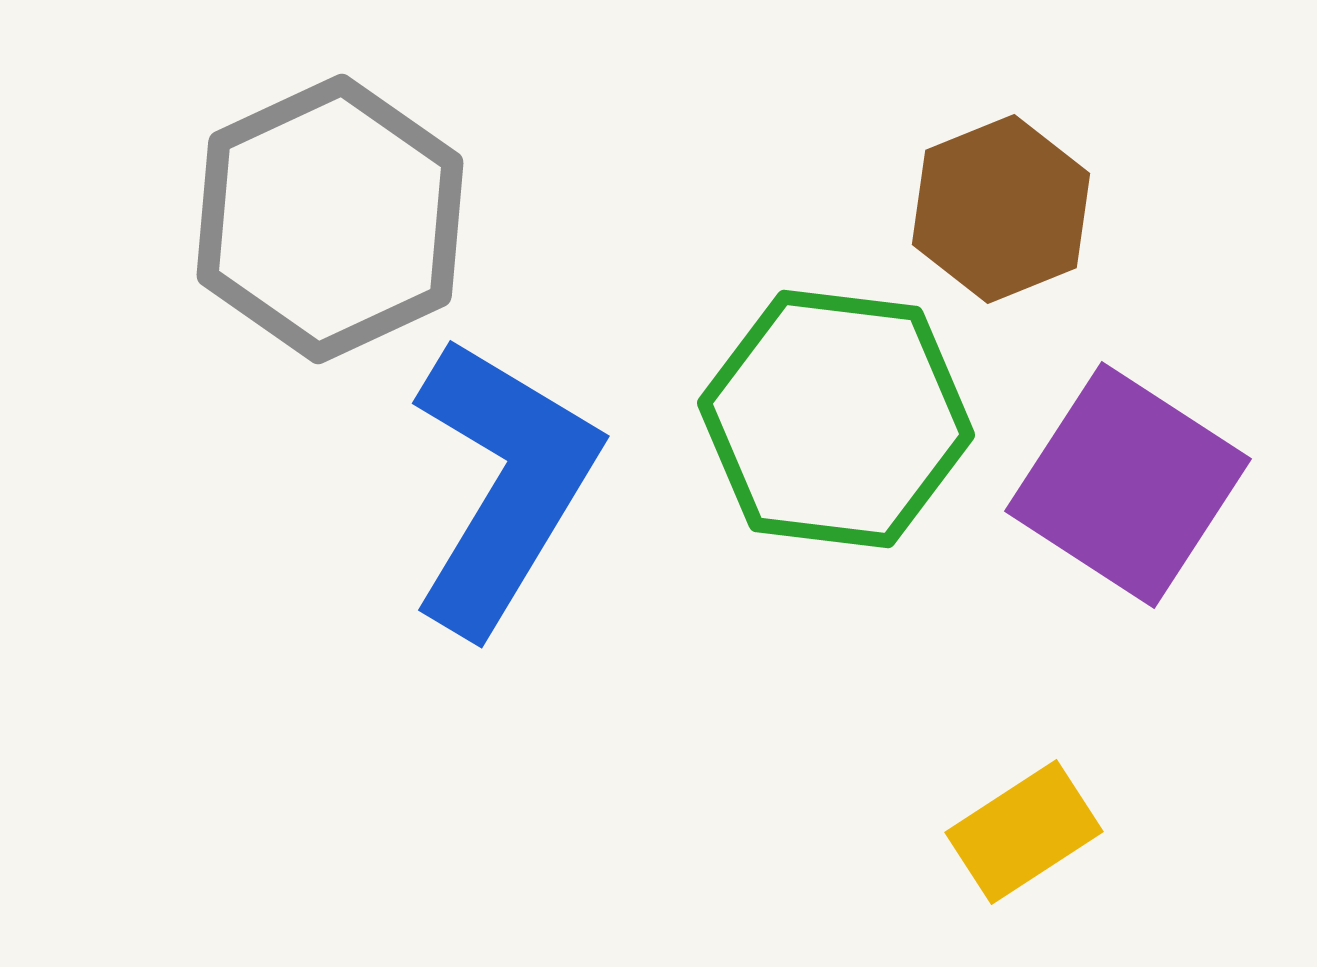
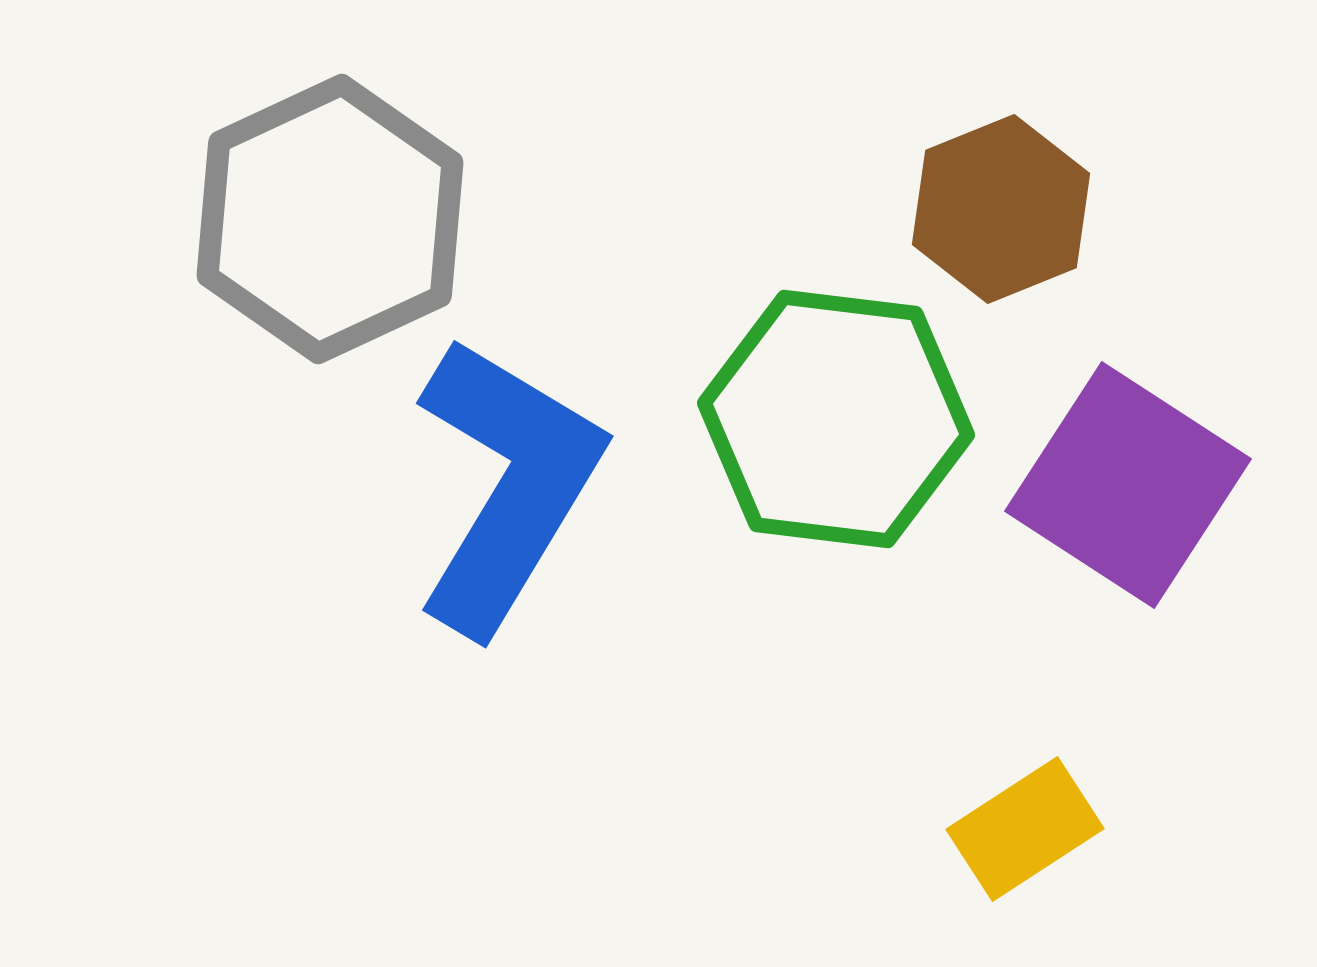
blue L-shape: moved 4 px right
yellow rectangle: moved 1 px right, 3 px up
